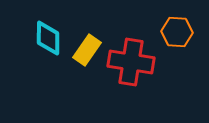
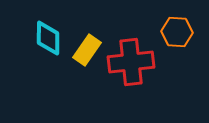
red cross: rotated 15 degrees counterclockwise
